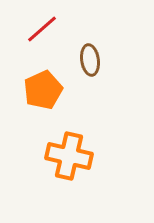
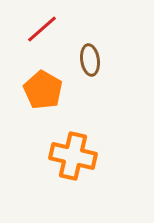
orange pentagon: rotated 18 degrees counterclockwise
orange cross: moved 4 px right
